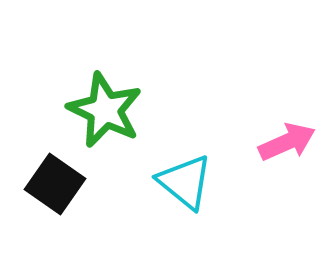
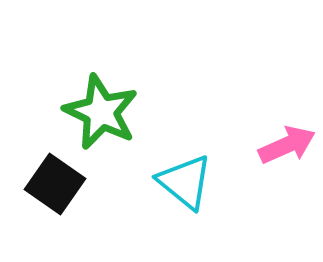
green star: moved 4 px left, 2 px down
pink arrow: moved 3 px down
